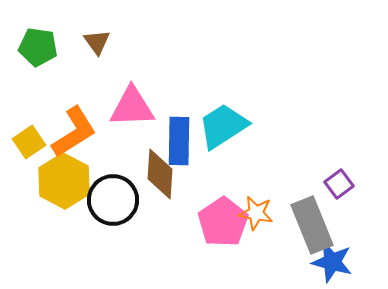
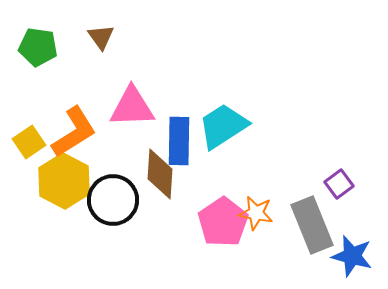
brown triangle: moved 4 px right, 5 px up
blue star: moved 20 px right, 6 px up
